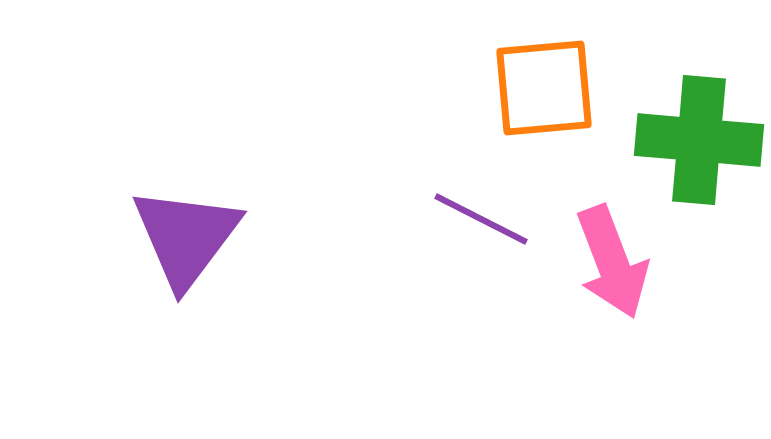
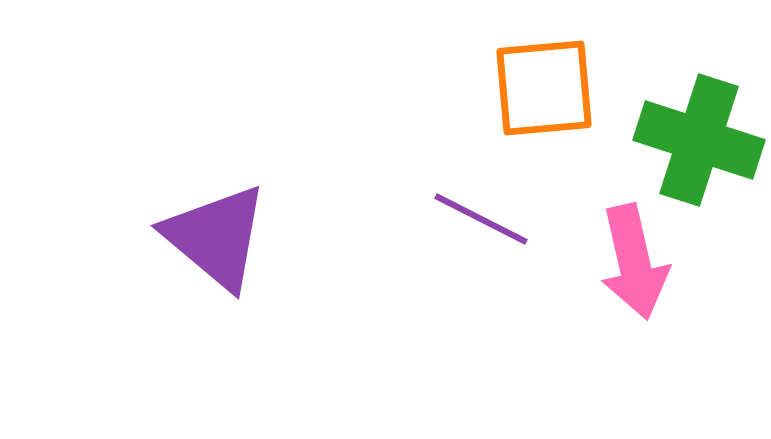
green cross: rotated 13 degrees clockwise
purple triangle: moved 30 px right; rotated 27 degrees counterclockwise
pink arrow: moved 22 px right; rotated 8 degrees clockwise
